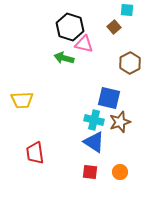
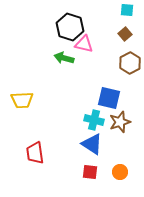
brown square: moved 11 px right, 7 px down
blue triangle: moved 2 px left, 2 px down
